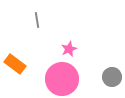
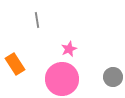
orange rectangle: rotated 20 degrees clockwise
gray circle: moved 1 px right
